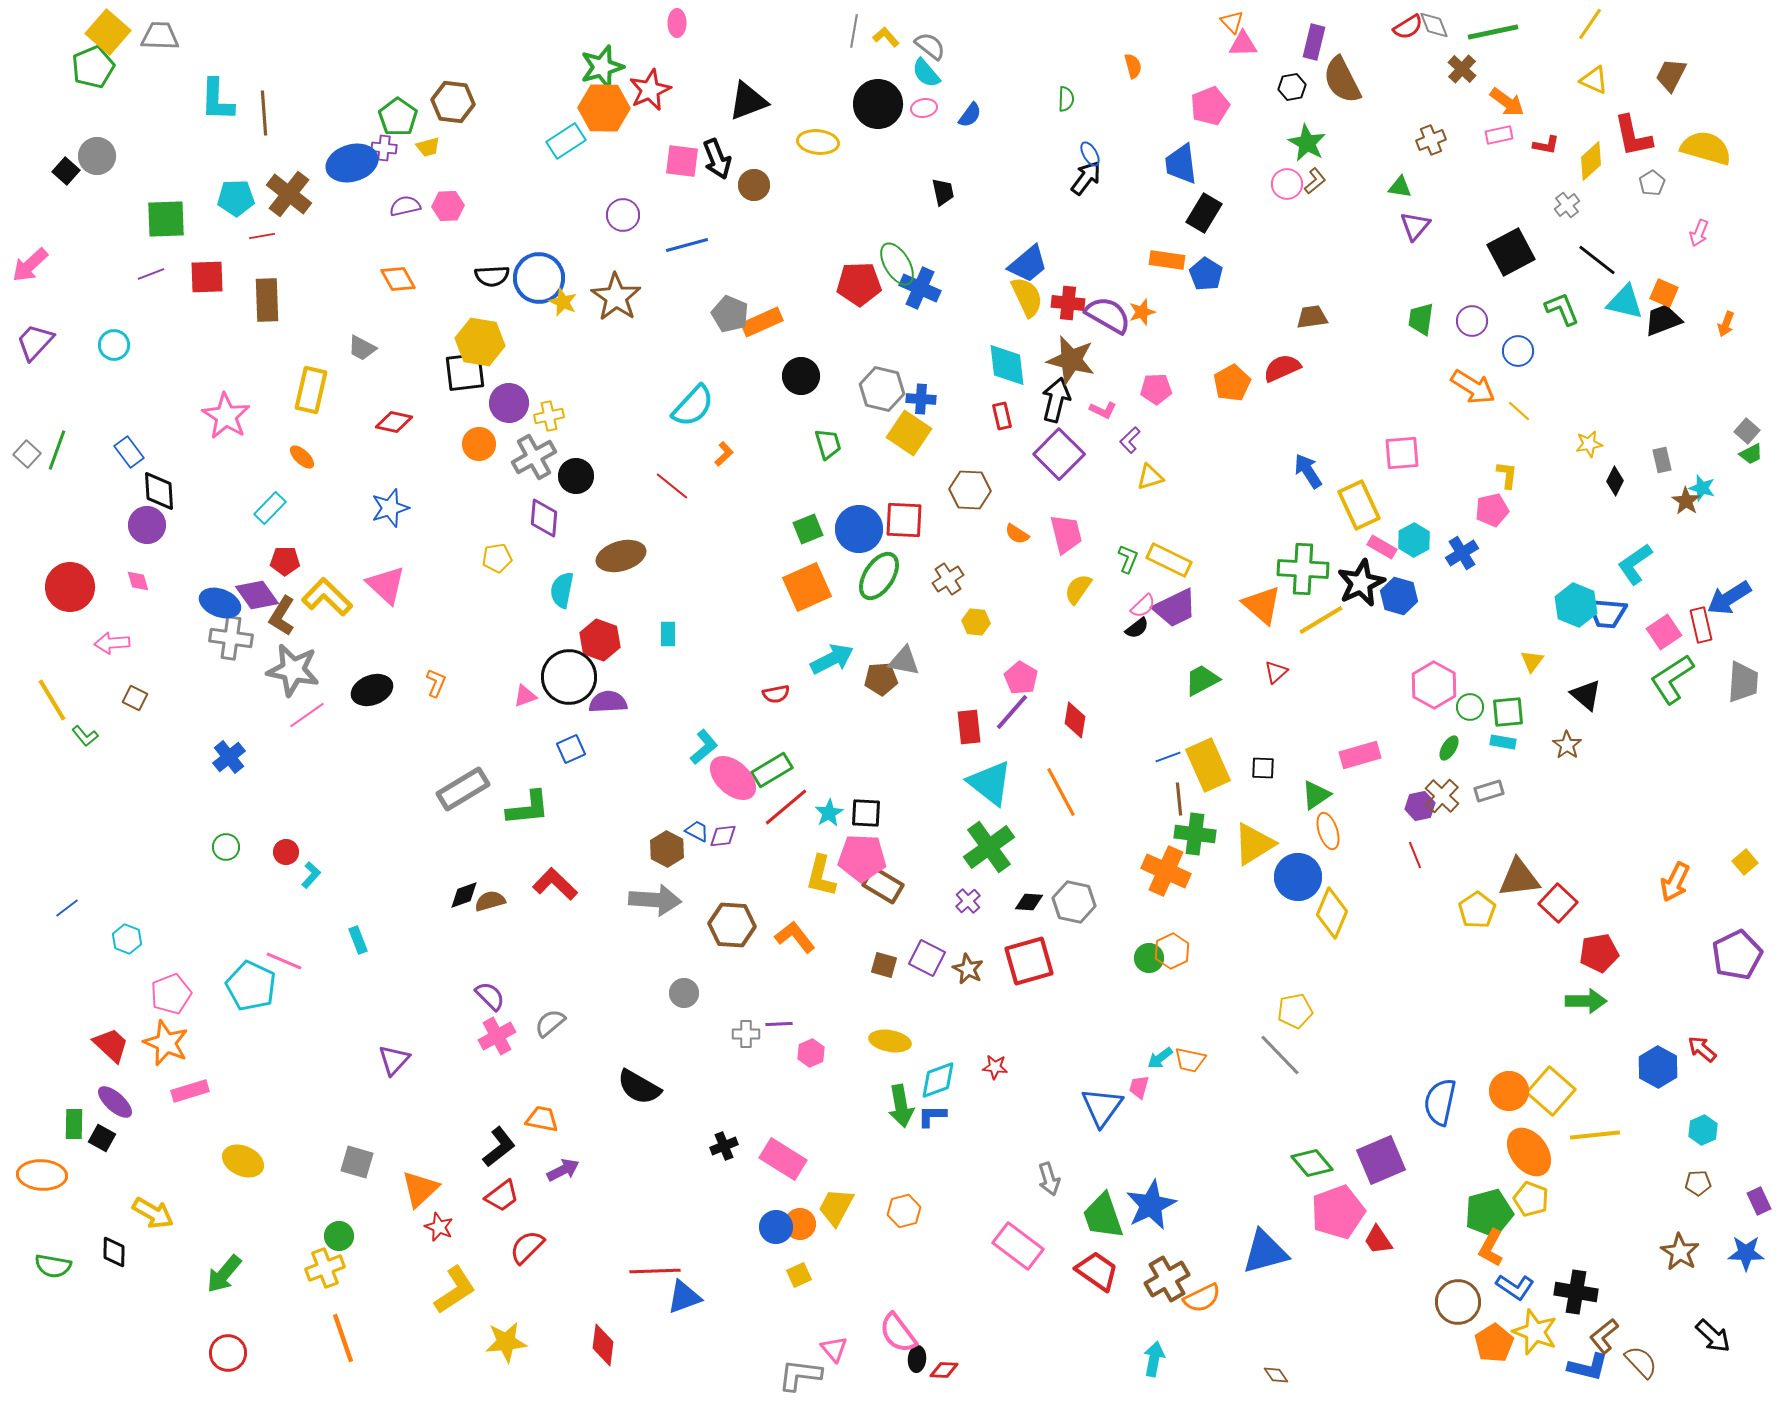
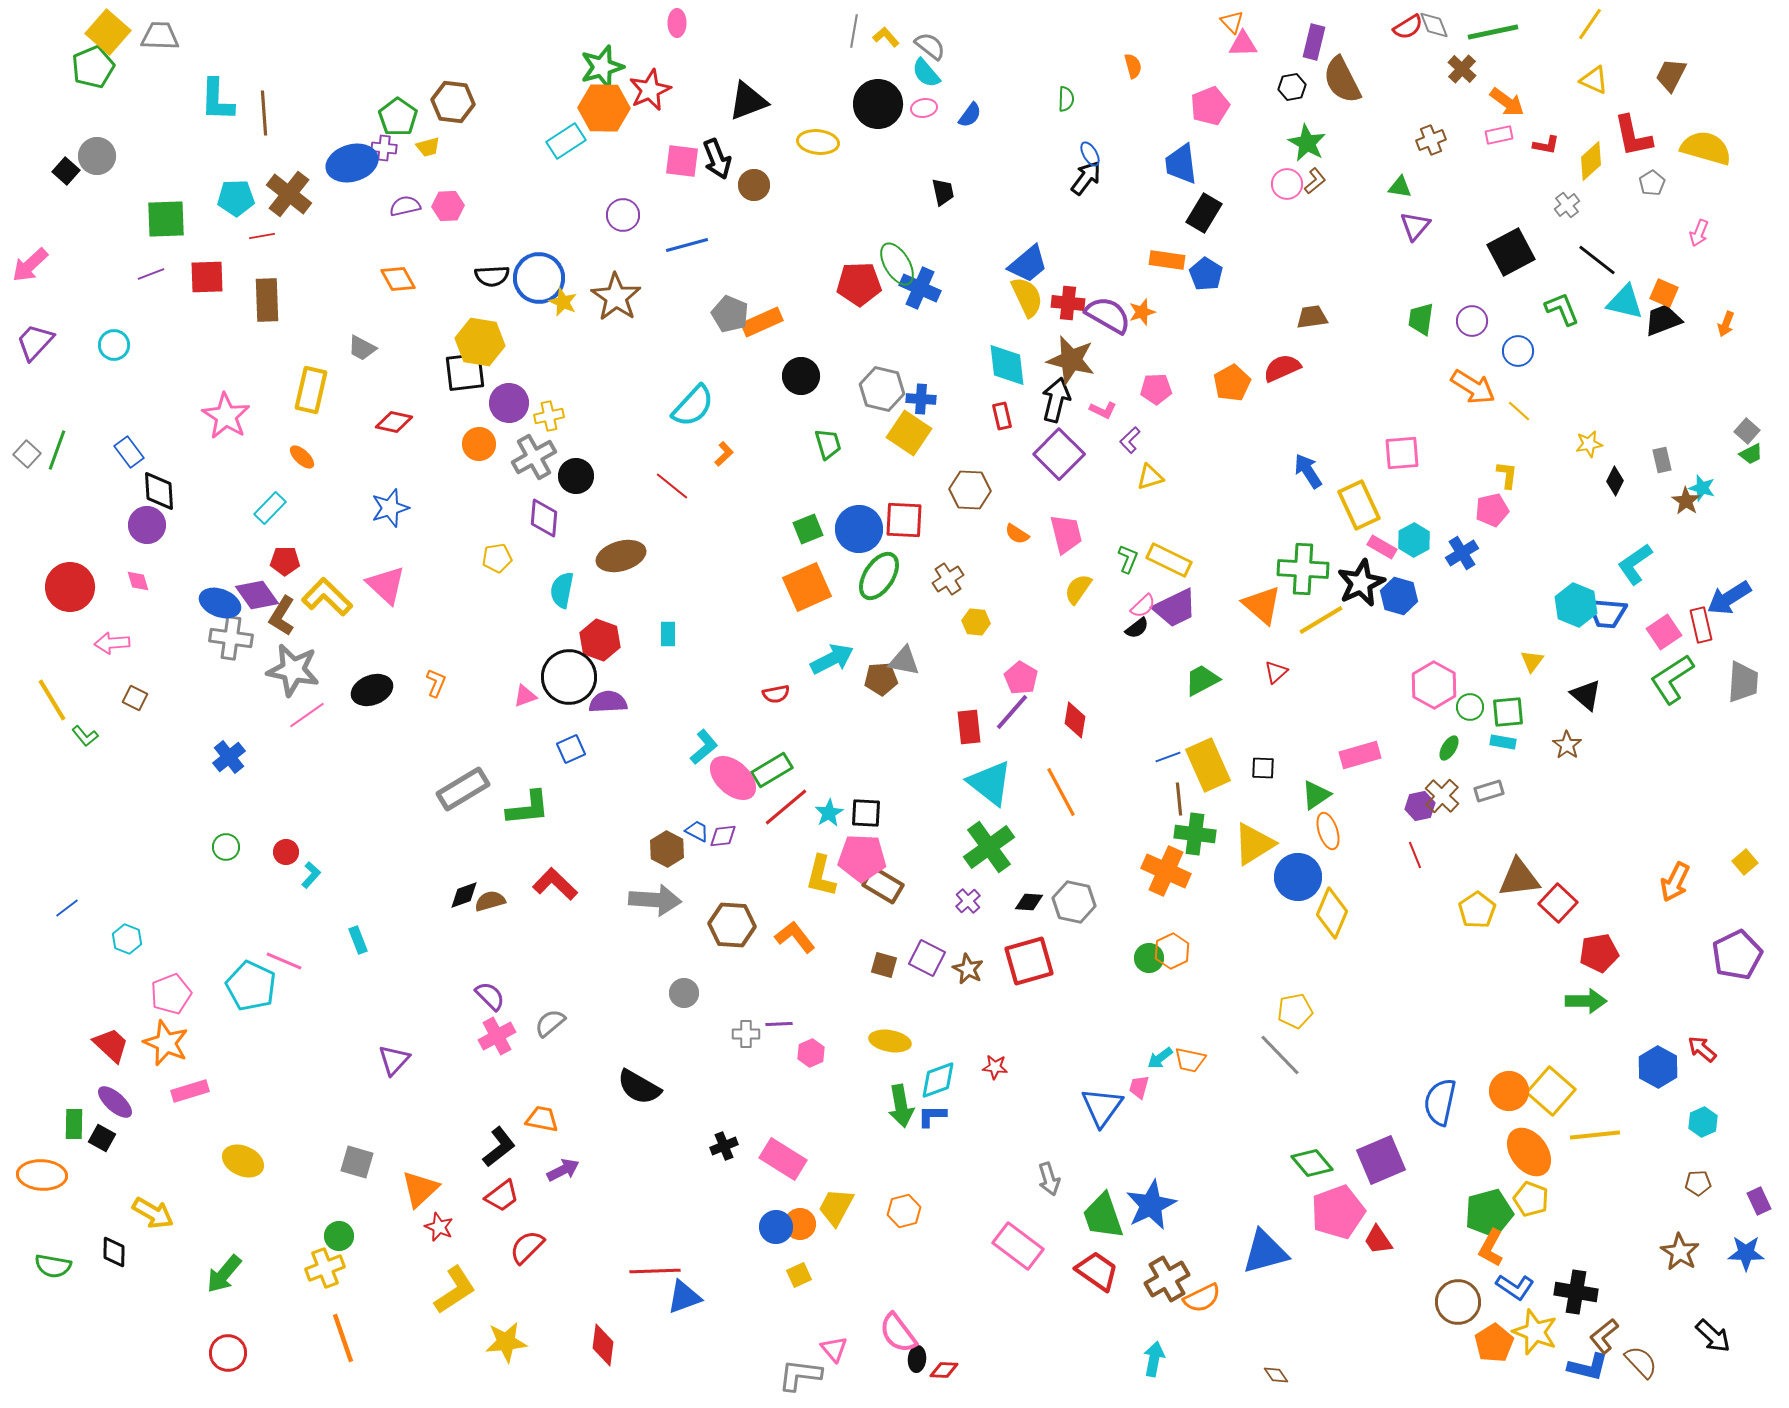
cyan hexagon at (1703, 1130): moved 8 px up
